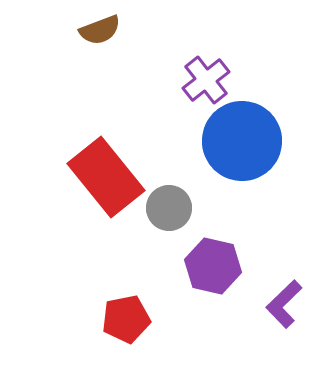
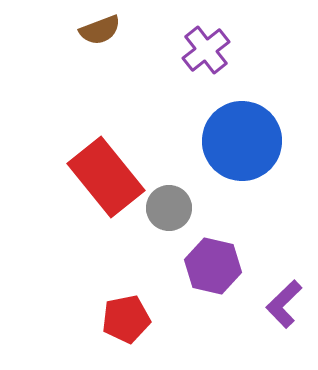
purple cross: moved 30 px up
